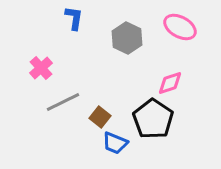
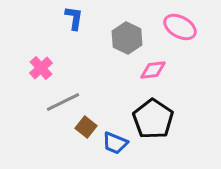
pink diamond: moved 17 px left, 13 px up; rotated 12 degrees clockwise
brown square: moved 14 px left, 10 px down
